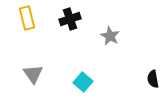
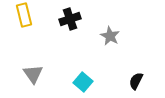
yellow rectangle: moved 3 px left, 3 px up
black semicircle: moved 17 px left, 2 px down; rotated 36 degrees clockwise
